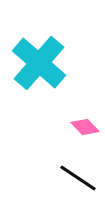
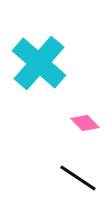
pink diamond: moved 4 px up
